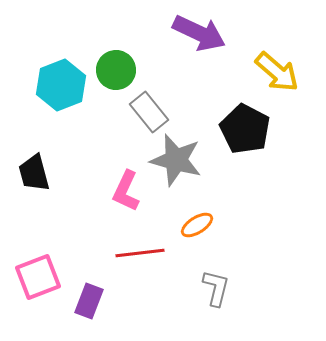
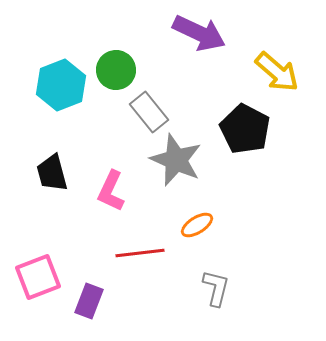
gray star: rotated 8 degrees clockwise
black trapezoid: moved 18 px right
pink L-shape: moved 15 px left
